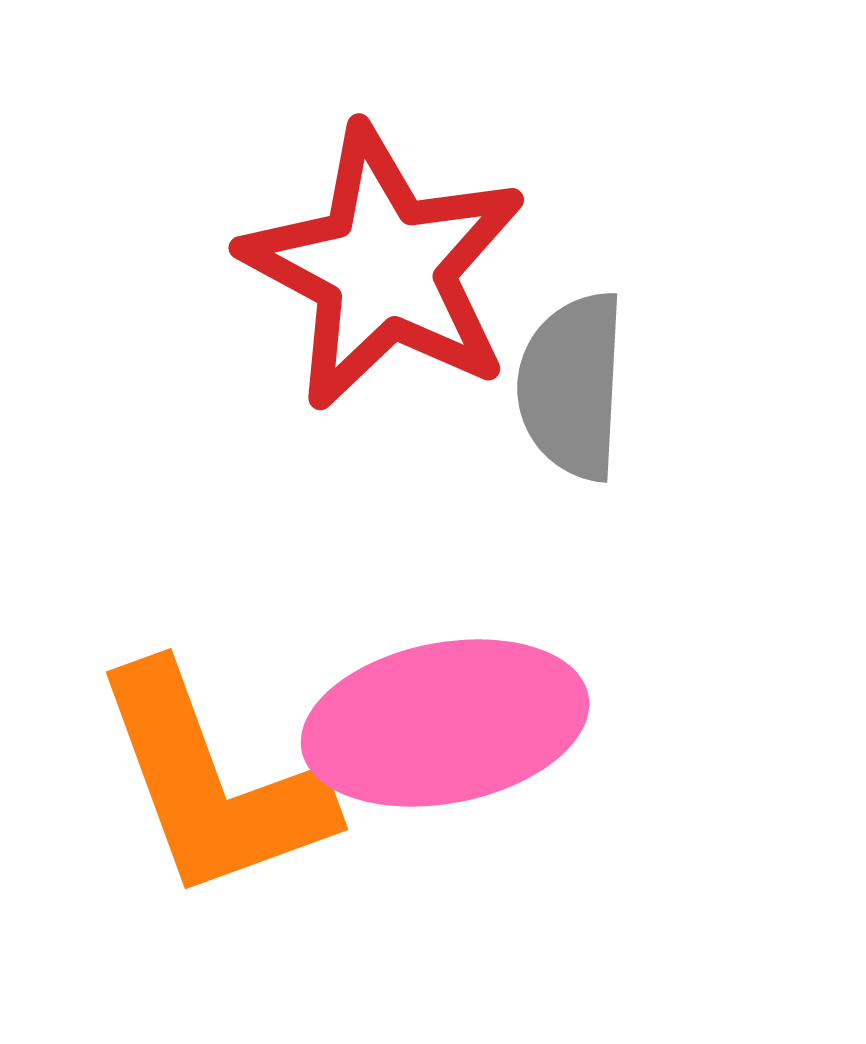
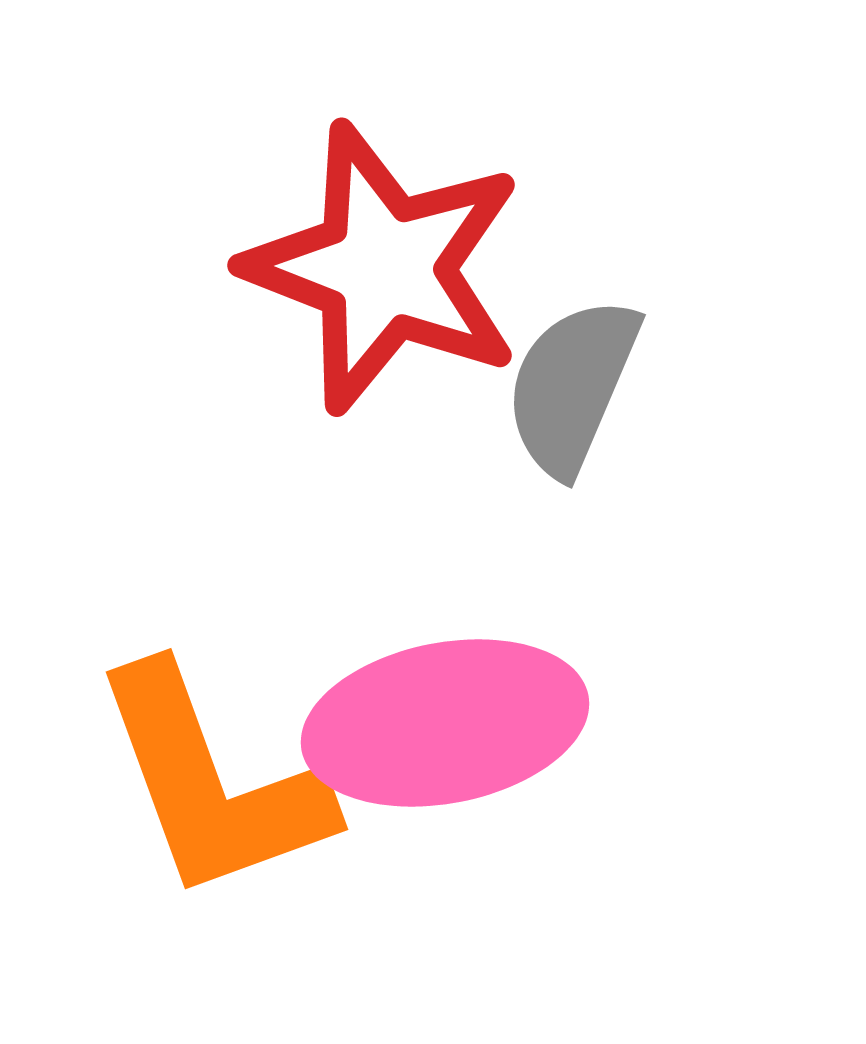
red star: rotated 7 degrees counterclockwise
gray semicircle: rotated 20 degrees clockwise
